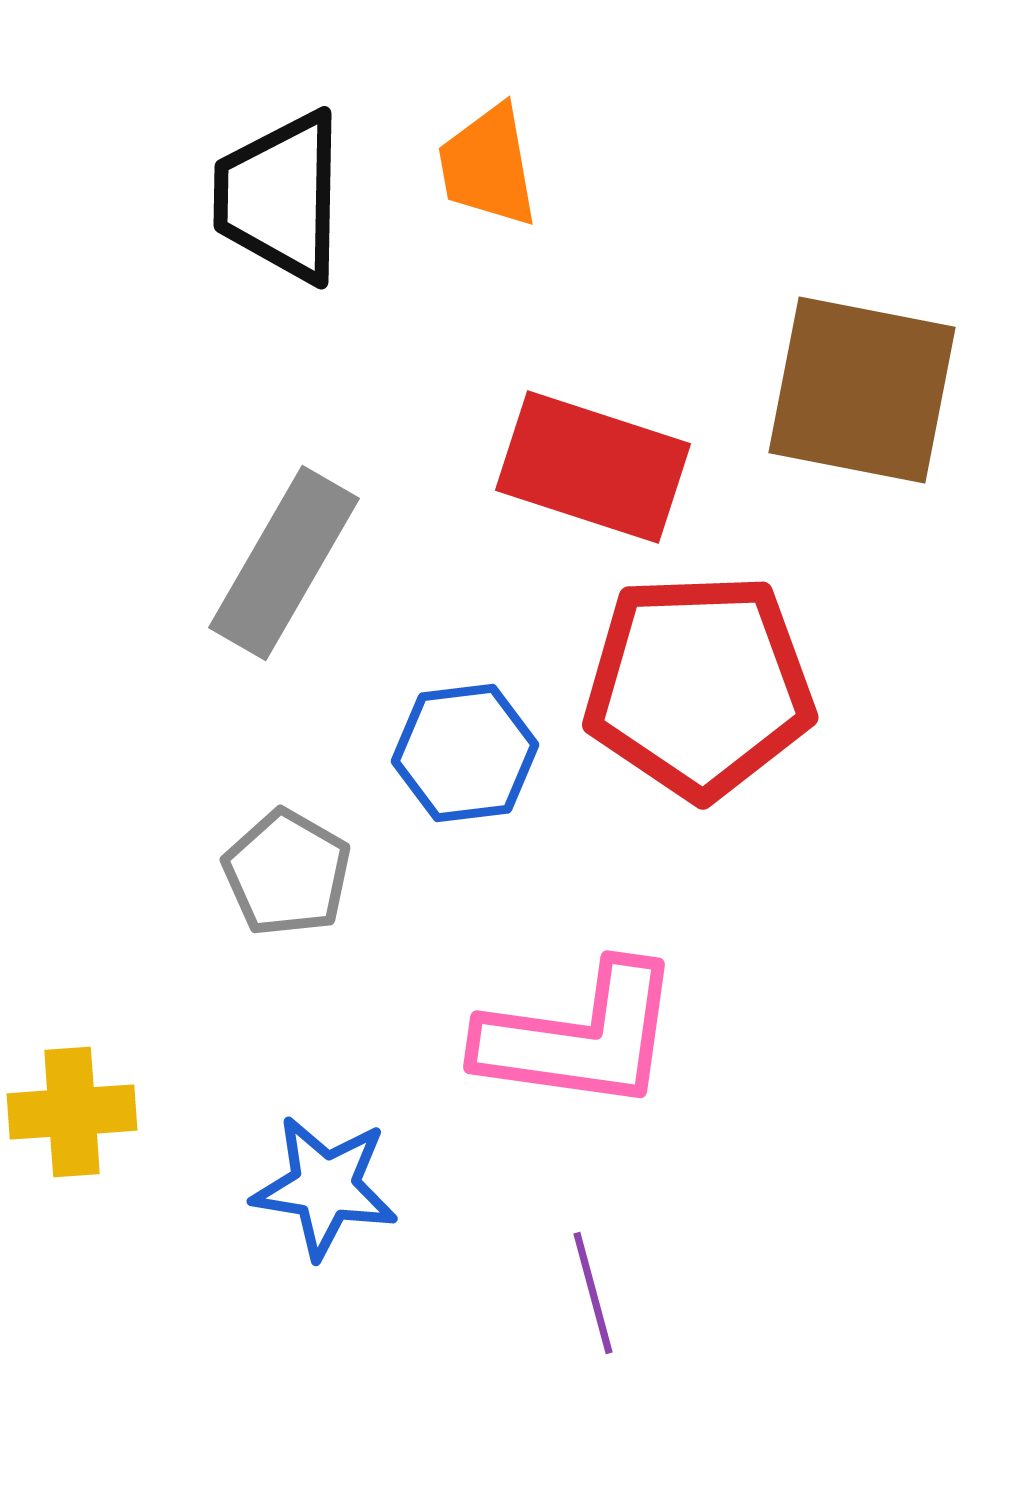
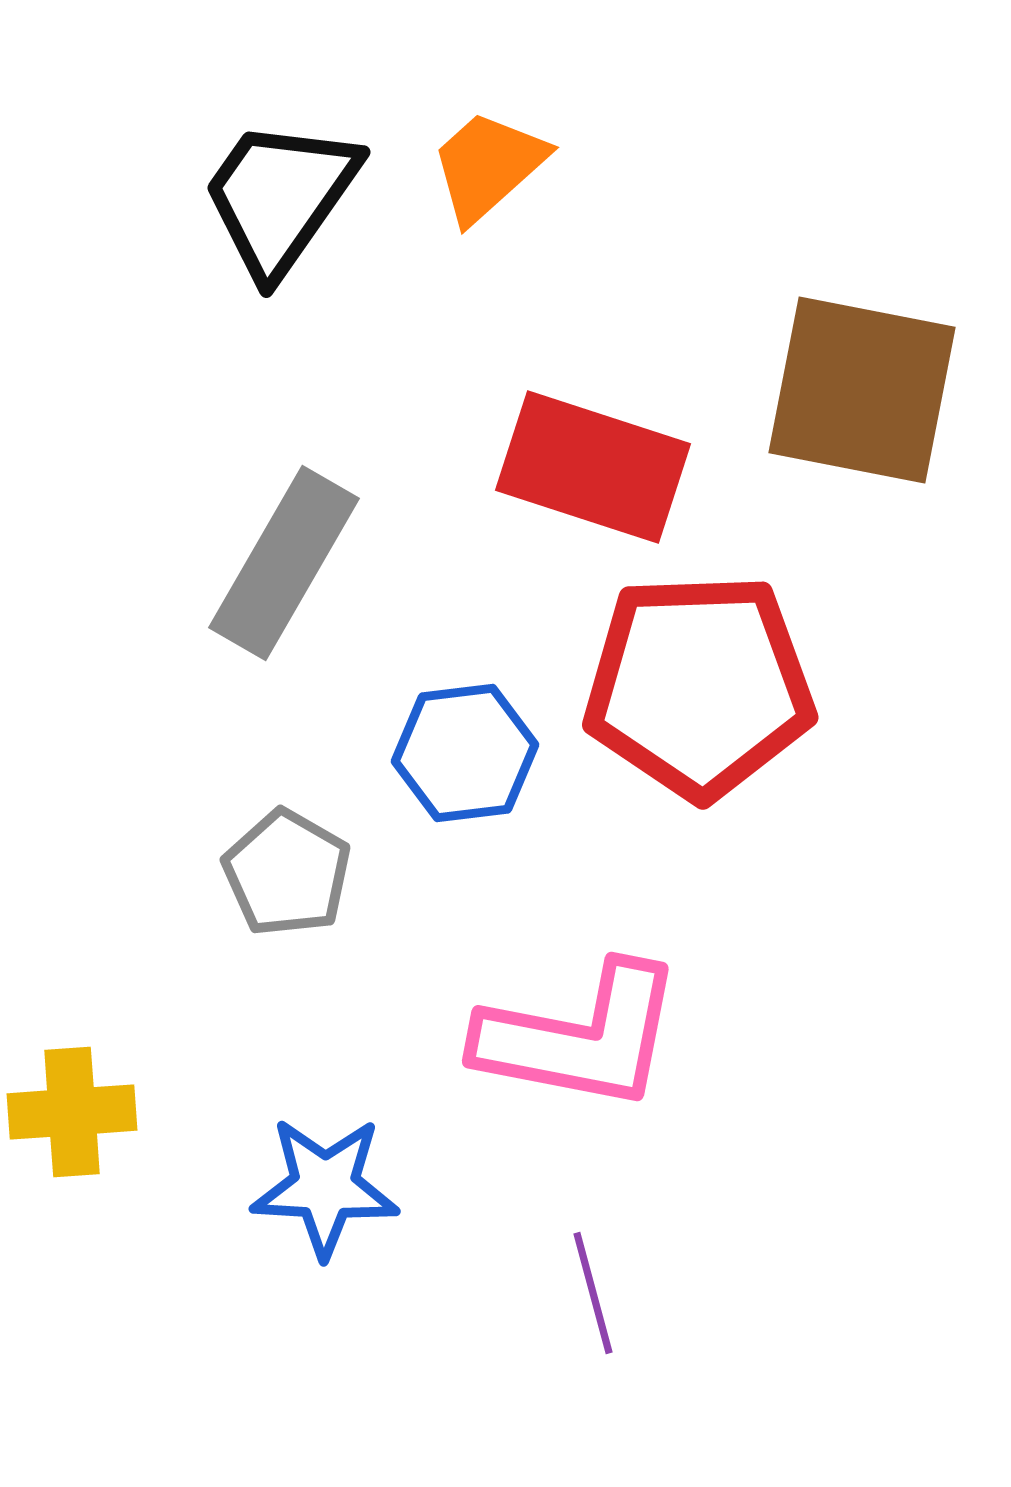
orange trapezoid: rotated 58 degrees clockwise
black trapezoid: rotated 34 degrees clockwise
pink L-shape: rotated 3 degrees clockwise
blue star: rotated 6 degrees counterclockwise
